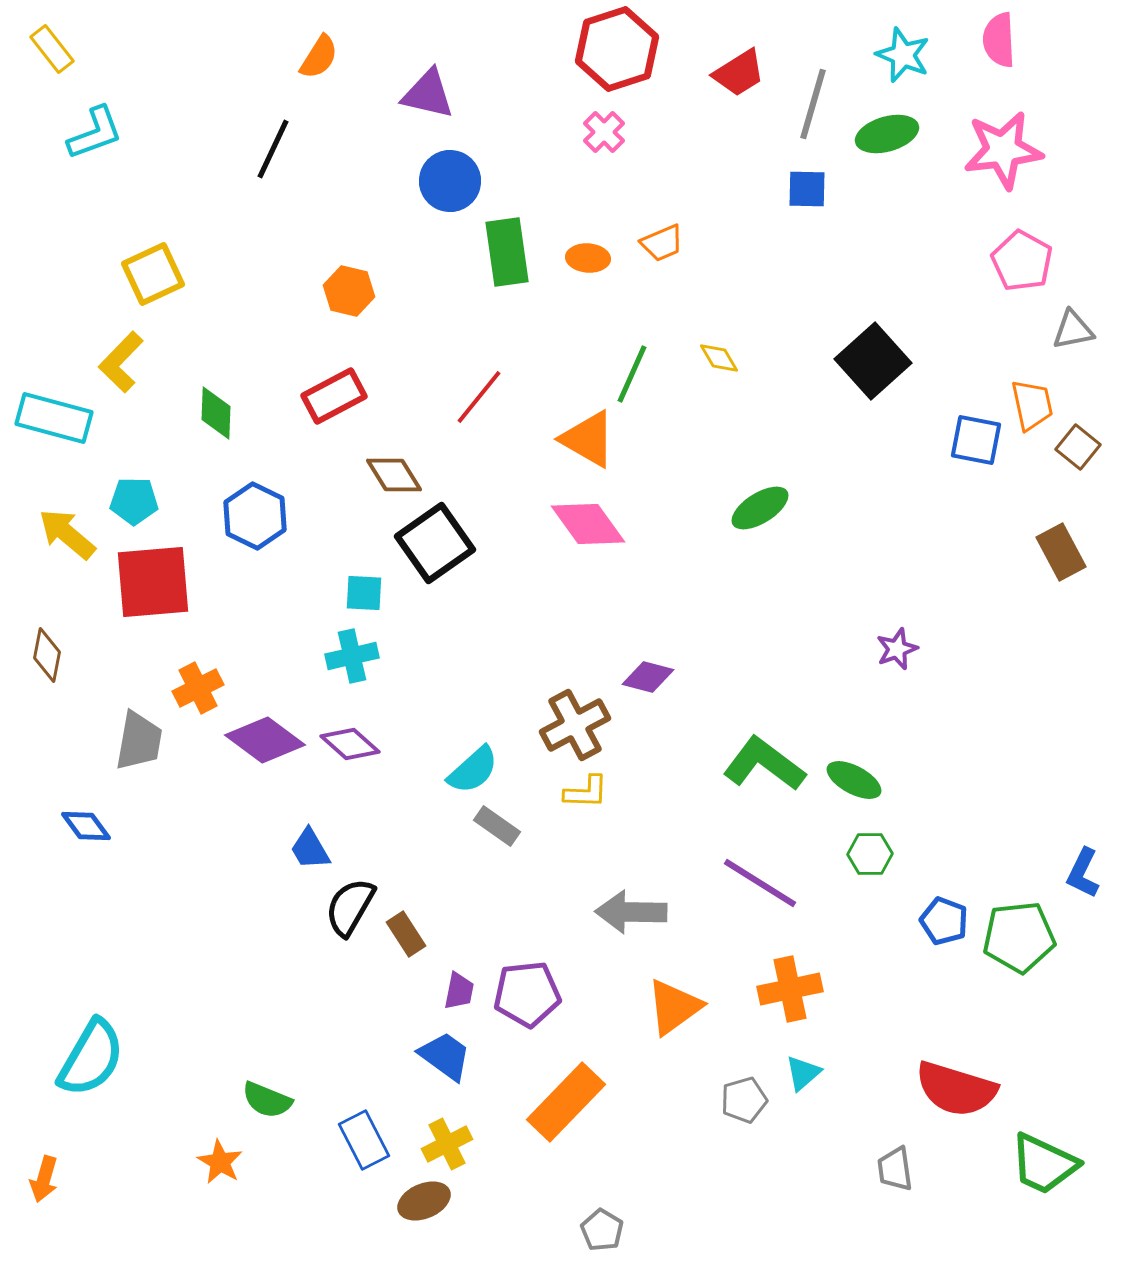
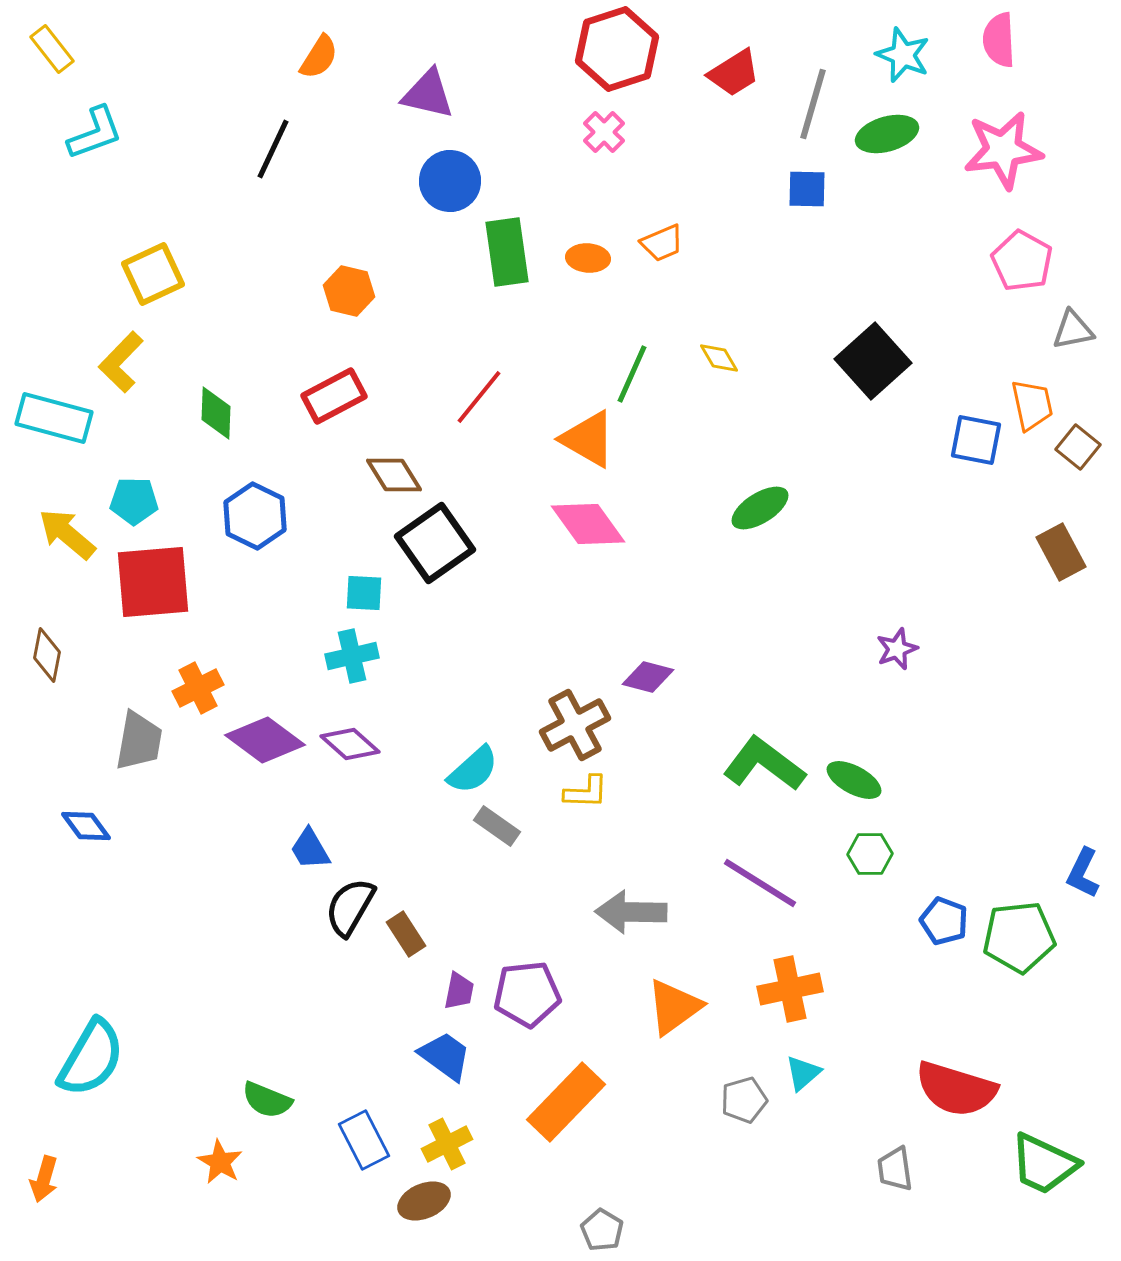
red trapezoid at (739, 73): moved 5 px left
